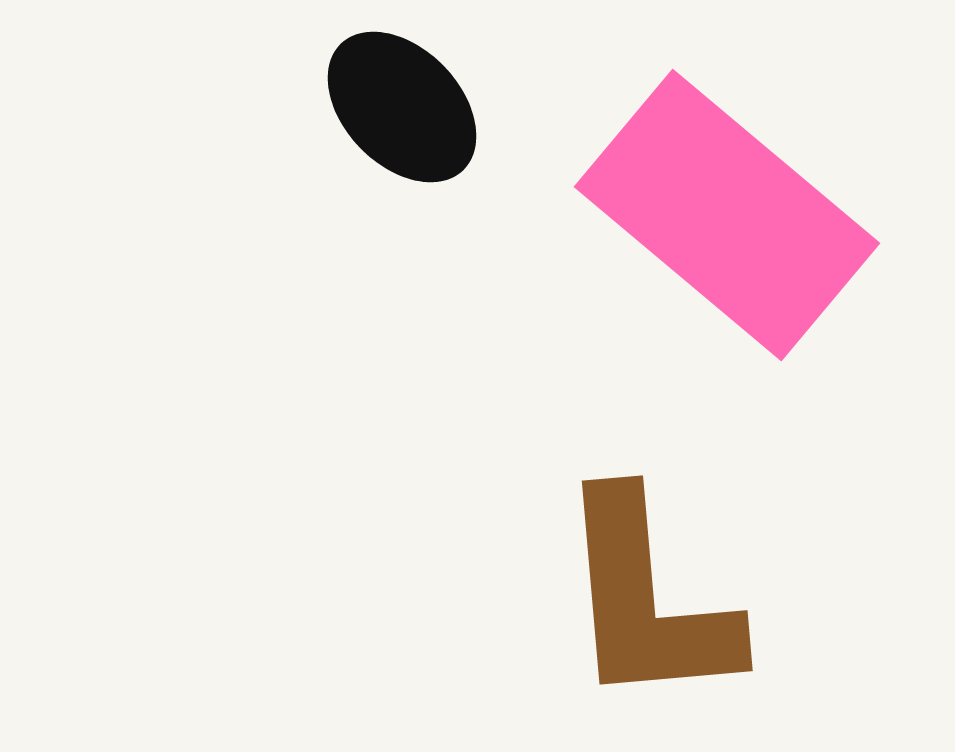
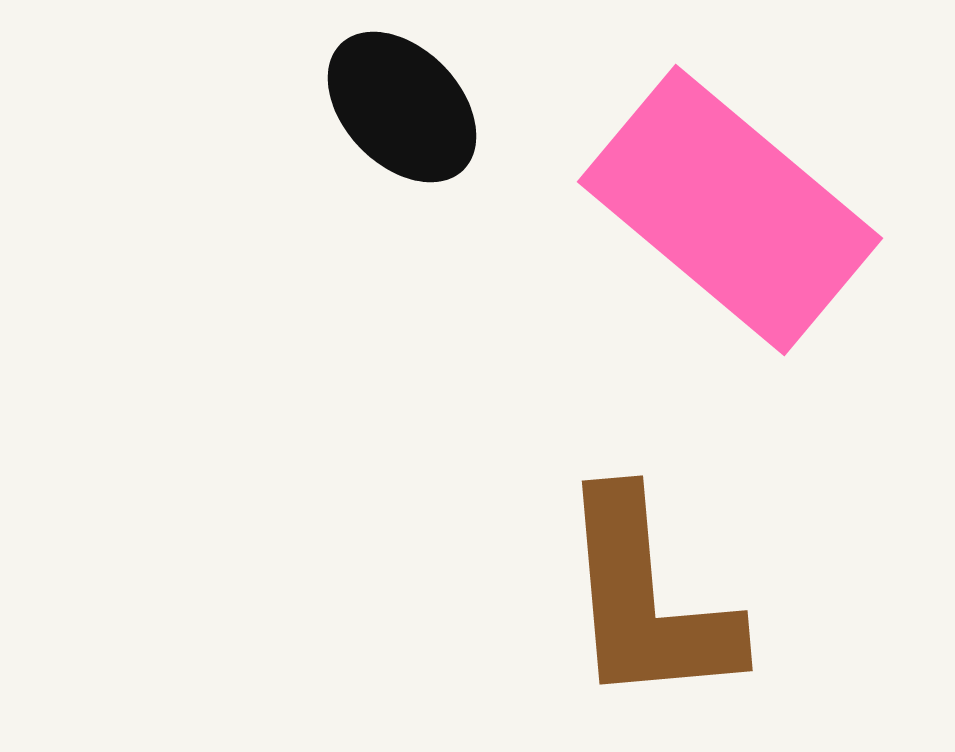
pink rectangle: moved 3 px right, 5 px up
